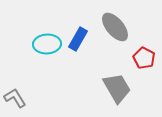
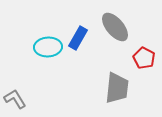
blue rectangle: moved 1 px up
cyan ellipse: moved 1 px right, 3 px down
gray trapezoid: rotated 36 degrees clockwise
gray L-shape: moved 1 px down
